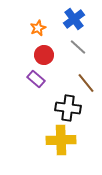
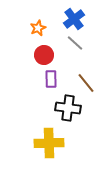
gray line: moved 3 px left, 4 px up
purple rectangle: moved 15 px right; rotated 48 degrees clockwise
yellow cross: moved 12 px left, 3 px down
